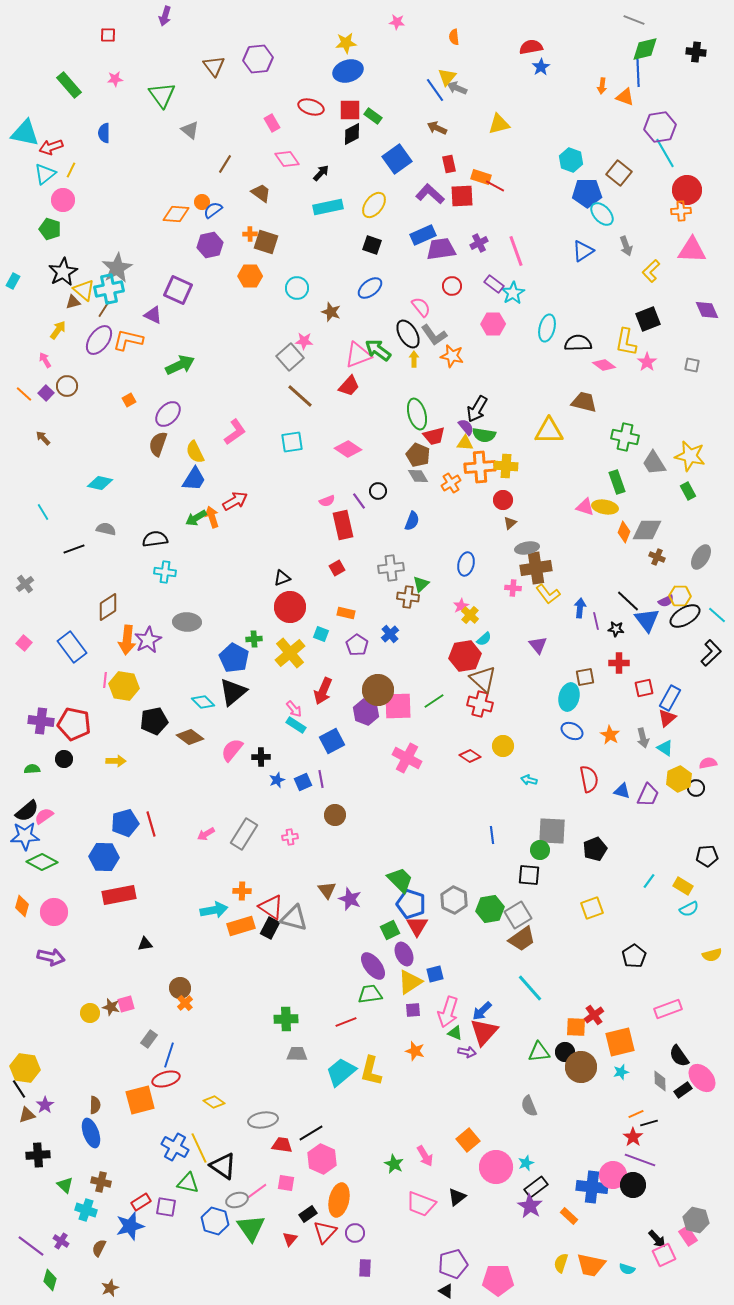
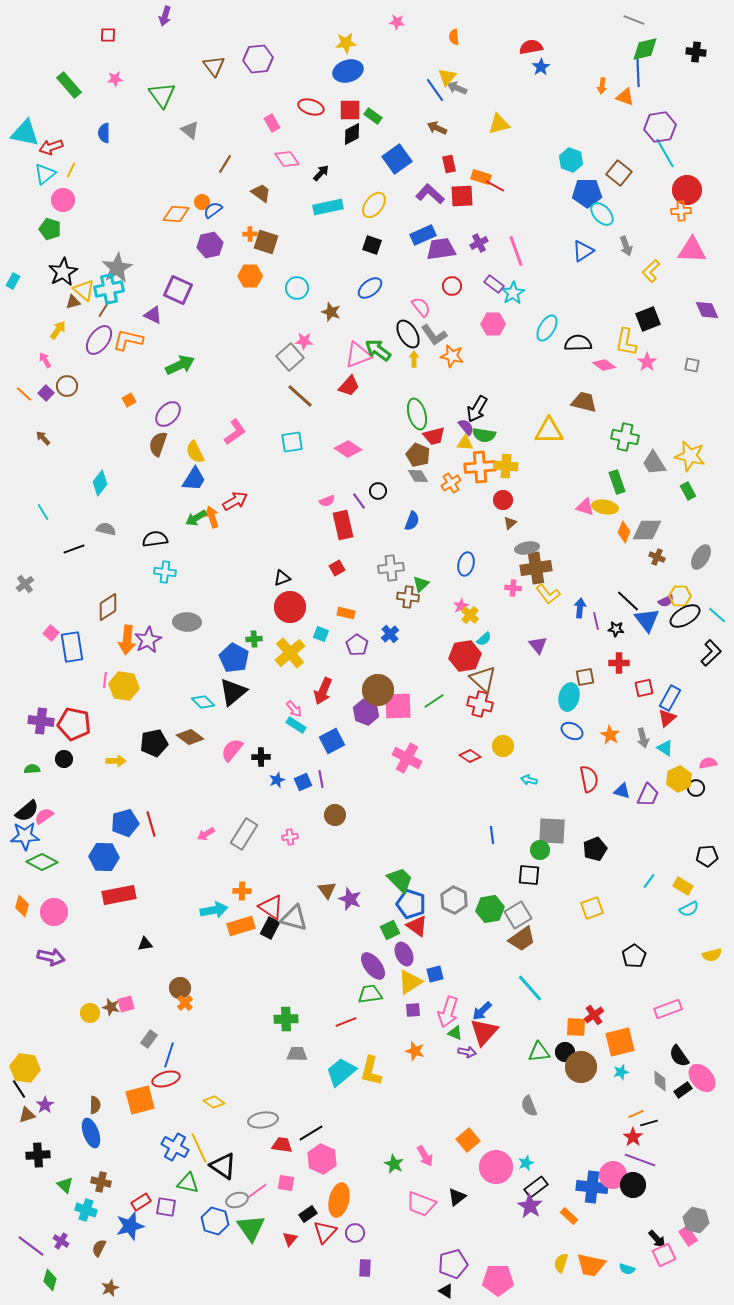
cyan ellipse at (547, 328): rotated 16 degrees clockwise
cyan diamond at (100, 483): rotated 65 degrees counterclockwise
pink square at (24, 643): moved 27 px right, 10 px up
blue rectangle at (72, 647): rotated 28 degrees clockwise
black pentagon at (154, 721): moved 22 px down
red triangle at (417, 926): rotated 25 degrees counterclockwise
